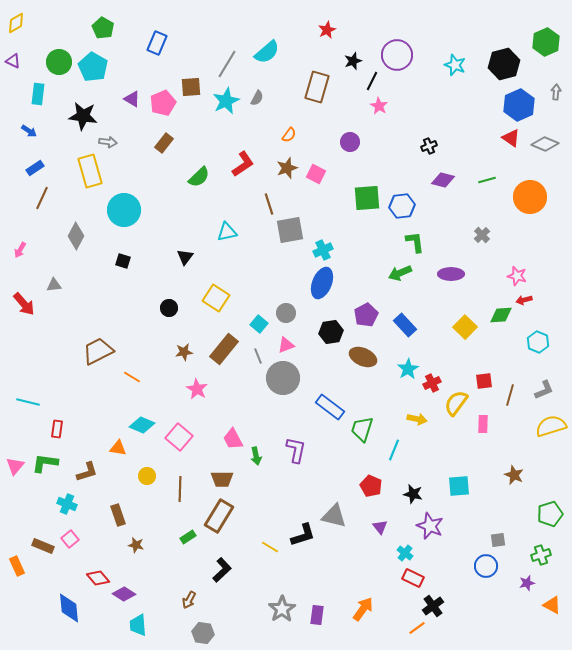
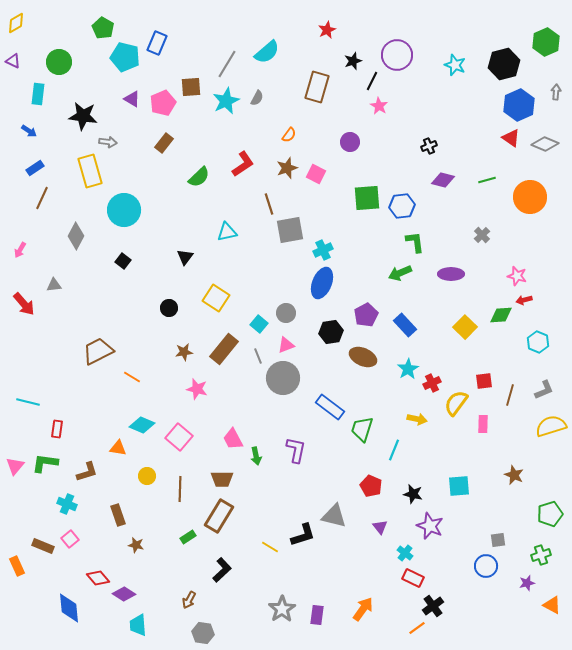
cyan pentagon at (93, 67): moved 32 px right, 10 px up; rotated 16 degrees counterclockwise
black square at (123, 261): rotated 21 degrees clockwise
pink star at (197, 389): rotated 15 degrees counterclockwise
